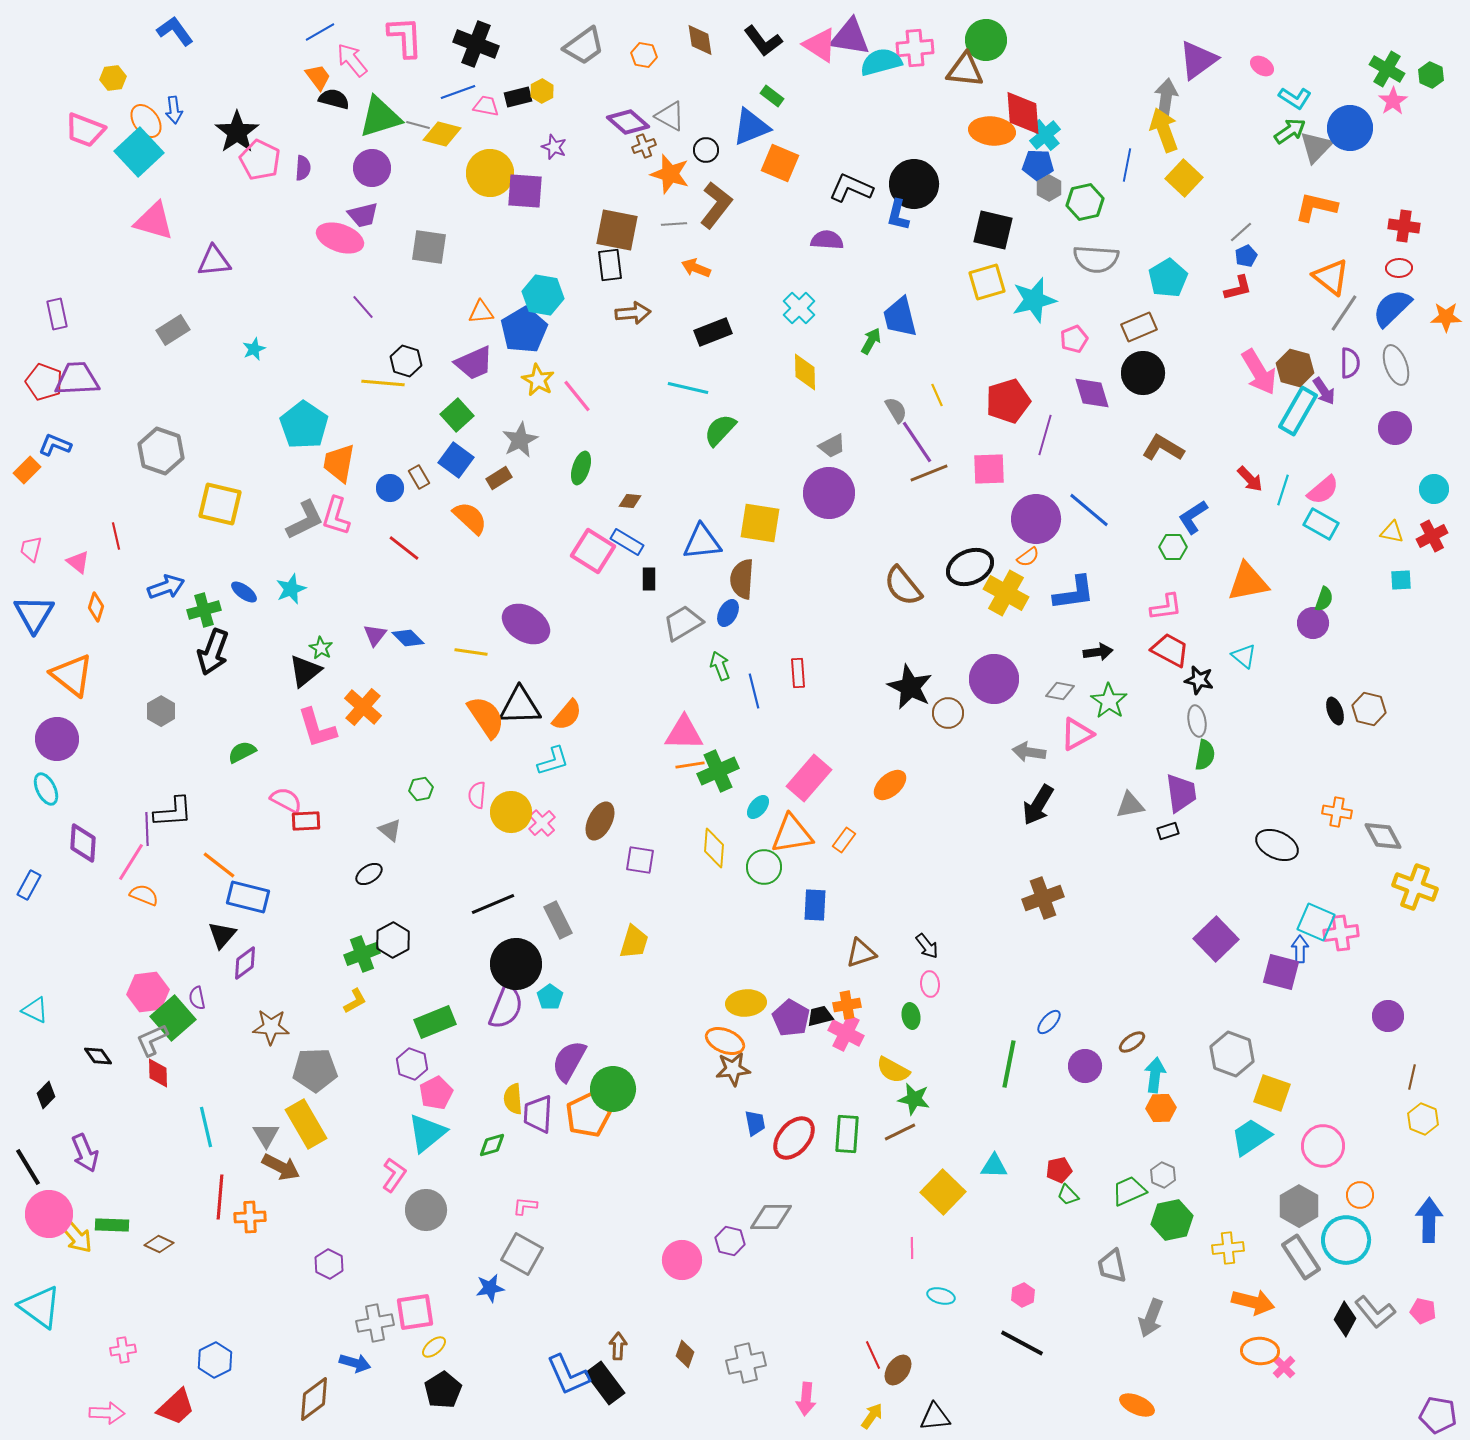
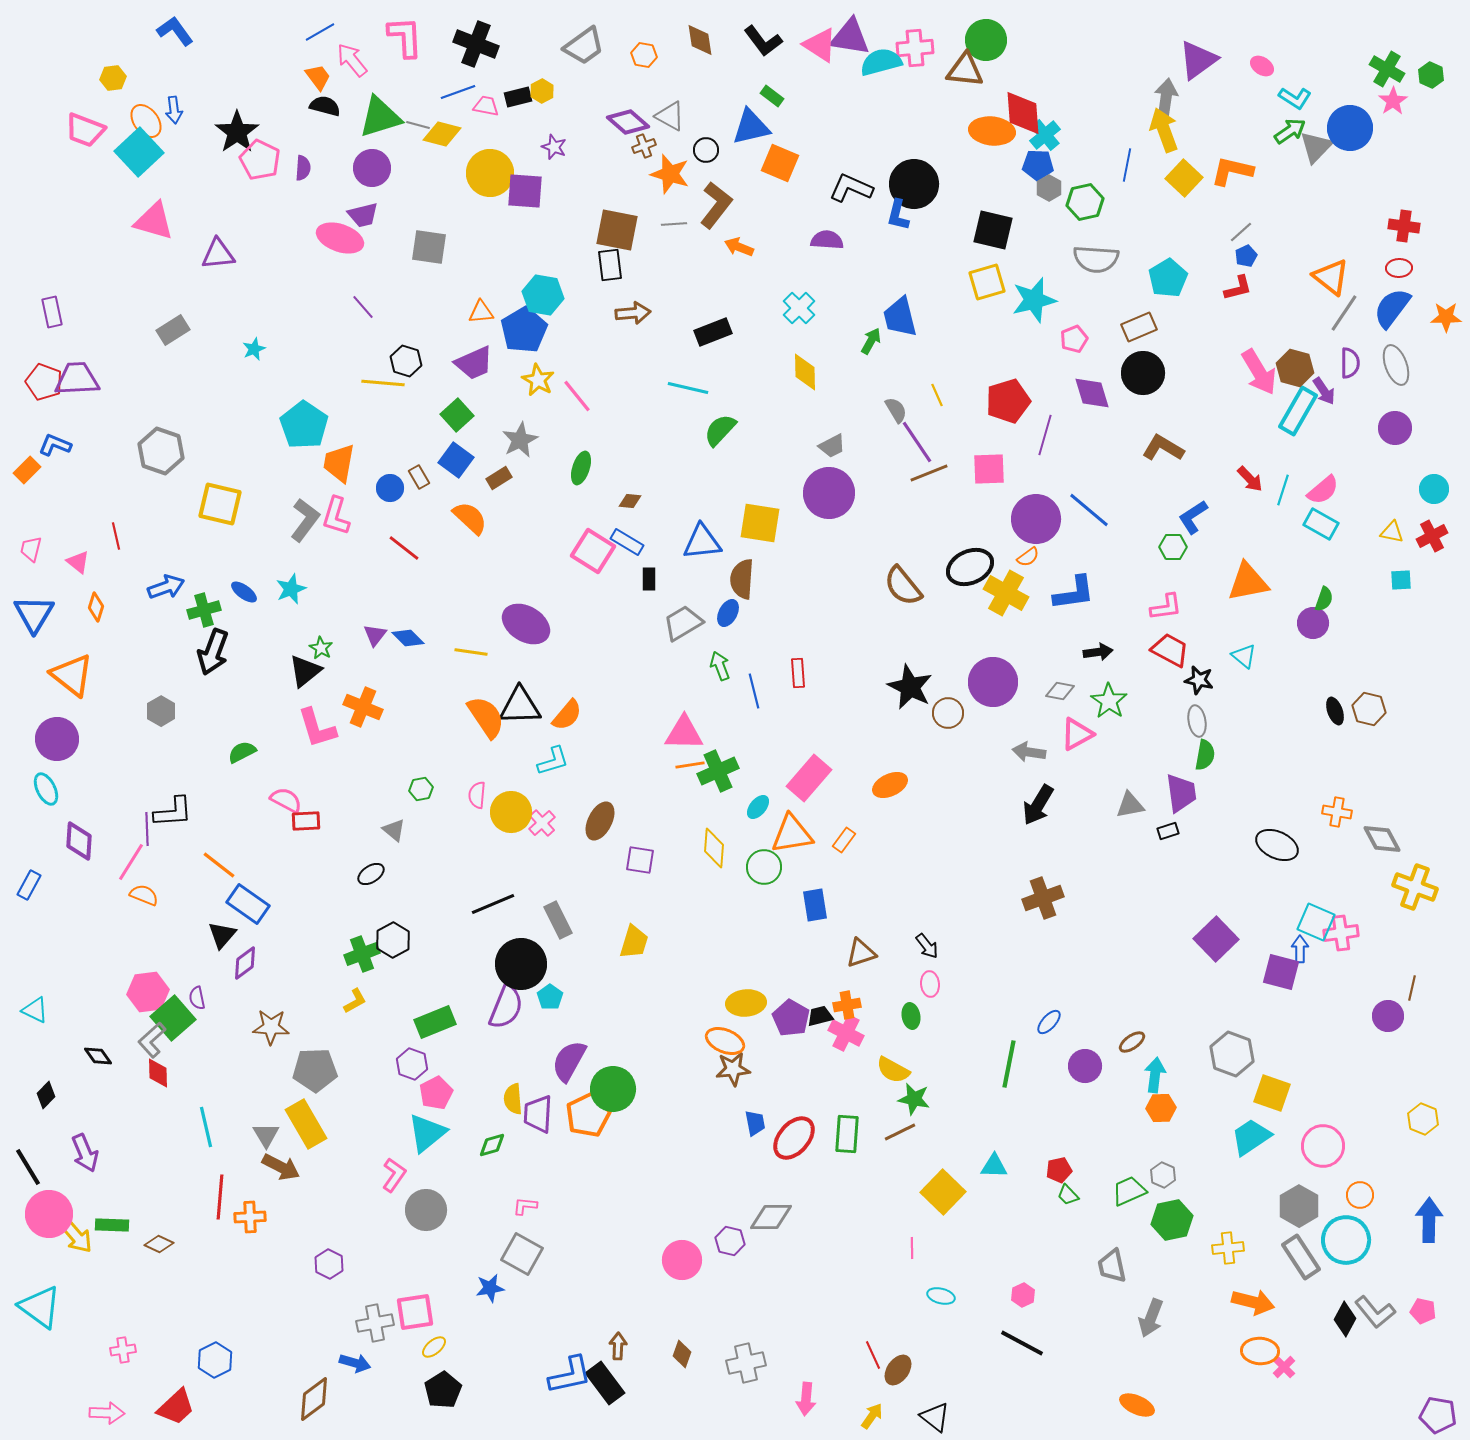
black semicircle at (334, 99): moved 9 px left, 7 px down
blue triangle at (751, 127): rotated 9 degrees clockwise
orange L-shape at (1316, 207): moved 84 px left, 36 px up
purple triangle at (214, 261): moved 4 px right, 7 px up
orange arrow at (696, 268): moved 43 px right, 21 px up
blue semicircle at (1392, 308): rotated 9 degrees counterclockwise
purple rectangle at (57, 314): moved 5 px left, 2 px up
gray L-shape at (305, 520): rotated 27 degrees counterclockwise
purple circle at (994, 679): moved 1 px left, 3 px down
orange cross at (363, 707): rotated 18 degrees counterclockwise
orange ellipse at (890, 785): rotated 16 degrees clockwise
gray triangle at (390, 830): moved 4 px right
gray diamond at (1383, 836): moved 1 px left, 3 px down
purple diamond at (83, 843): moved 4 px left, 2 px up
black ellipse at (369, 874): moved 2 px right
blue rectangle at (248, 897): moved 7 px down; rotated 21 degrees clockwise
blue rectangle at (815, 905): rotated 12 degrees counterclockwise
black circle at (516, 964): moved 5 px right
gray L-shape at (152, 1040): rotated 18 degrees counterclockwise
brown line at (1412, 1077): moved 89 px up
brown diamond at (685, 1354): moved 3 px left
blue L-shape at (568, 1375): moved 2 px right; rotated 78 degrees counterclockwise
black triangle at (935, 1417): rotated 44 degrees clockwise
